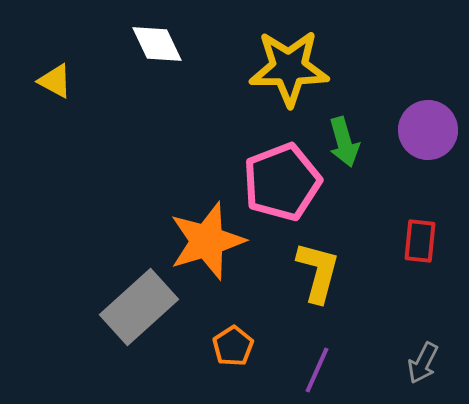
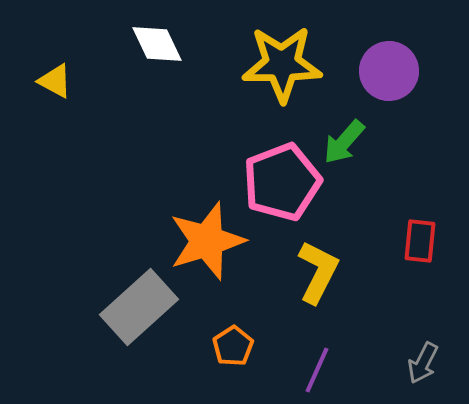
yellow star: moved 7 px left, 4 px up
purple circle: moved 39 px left, 59 px up
green arrow: rotated 57 degrees clockwise
yellow L-shape: rotated 12 degrees clockwise
